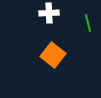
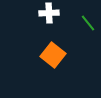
green line: rotated 24 degrees counterclockwise
